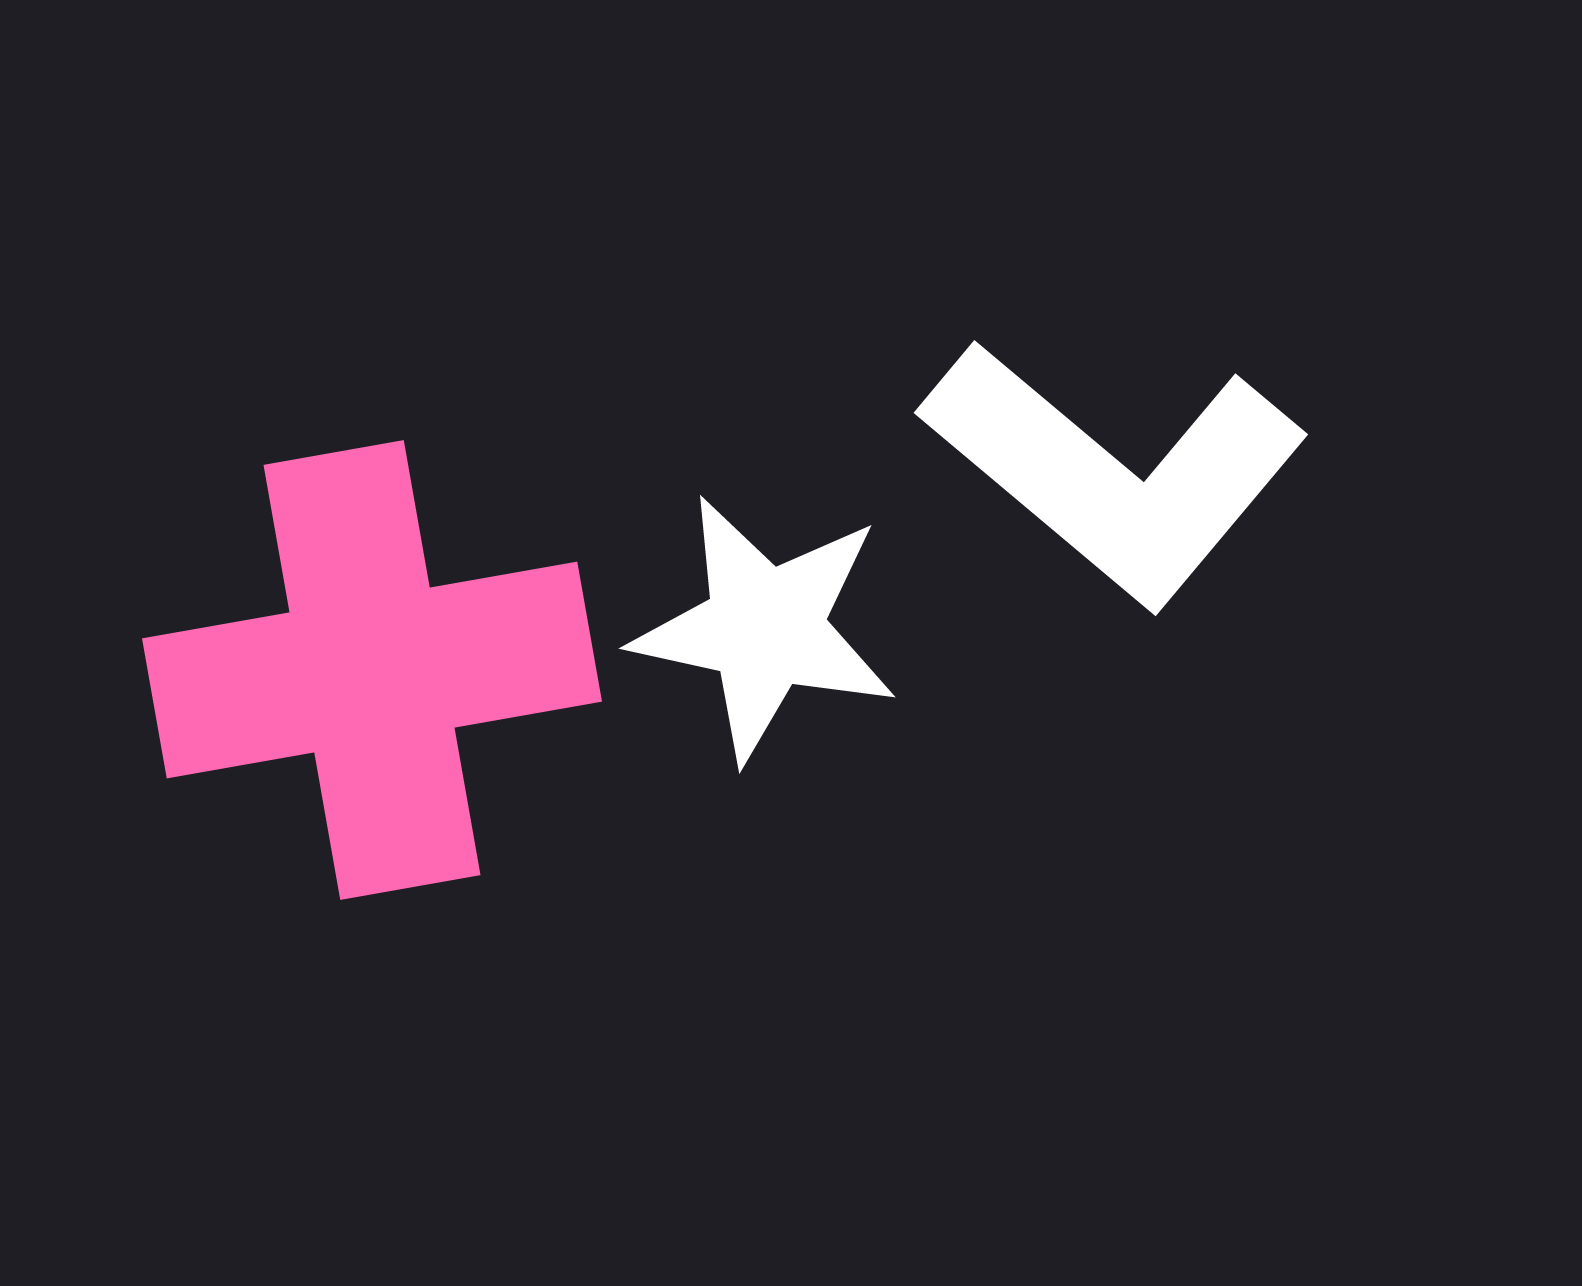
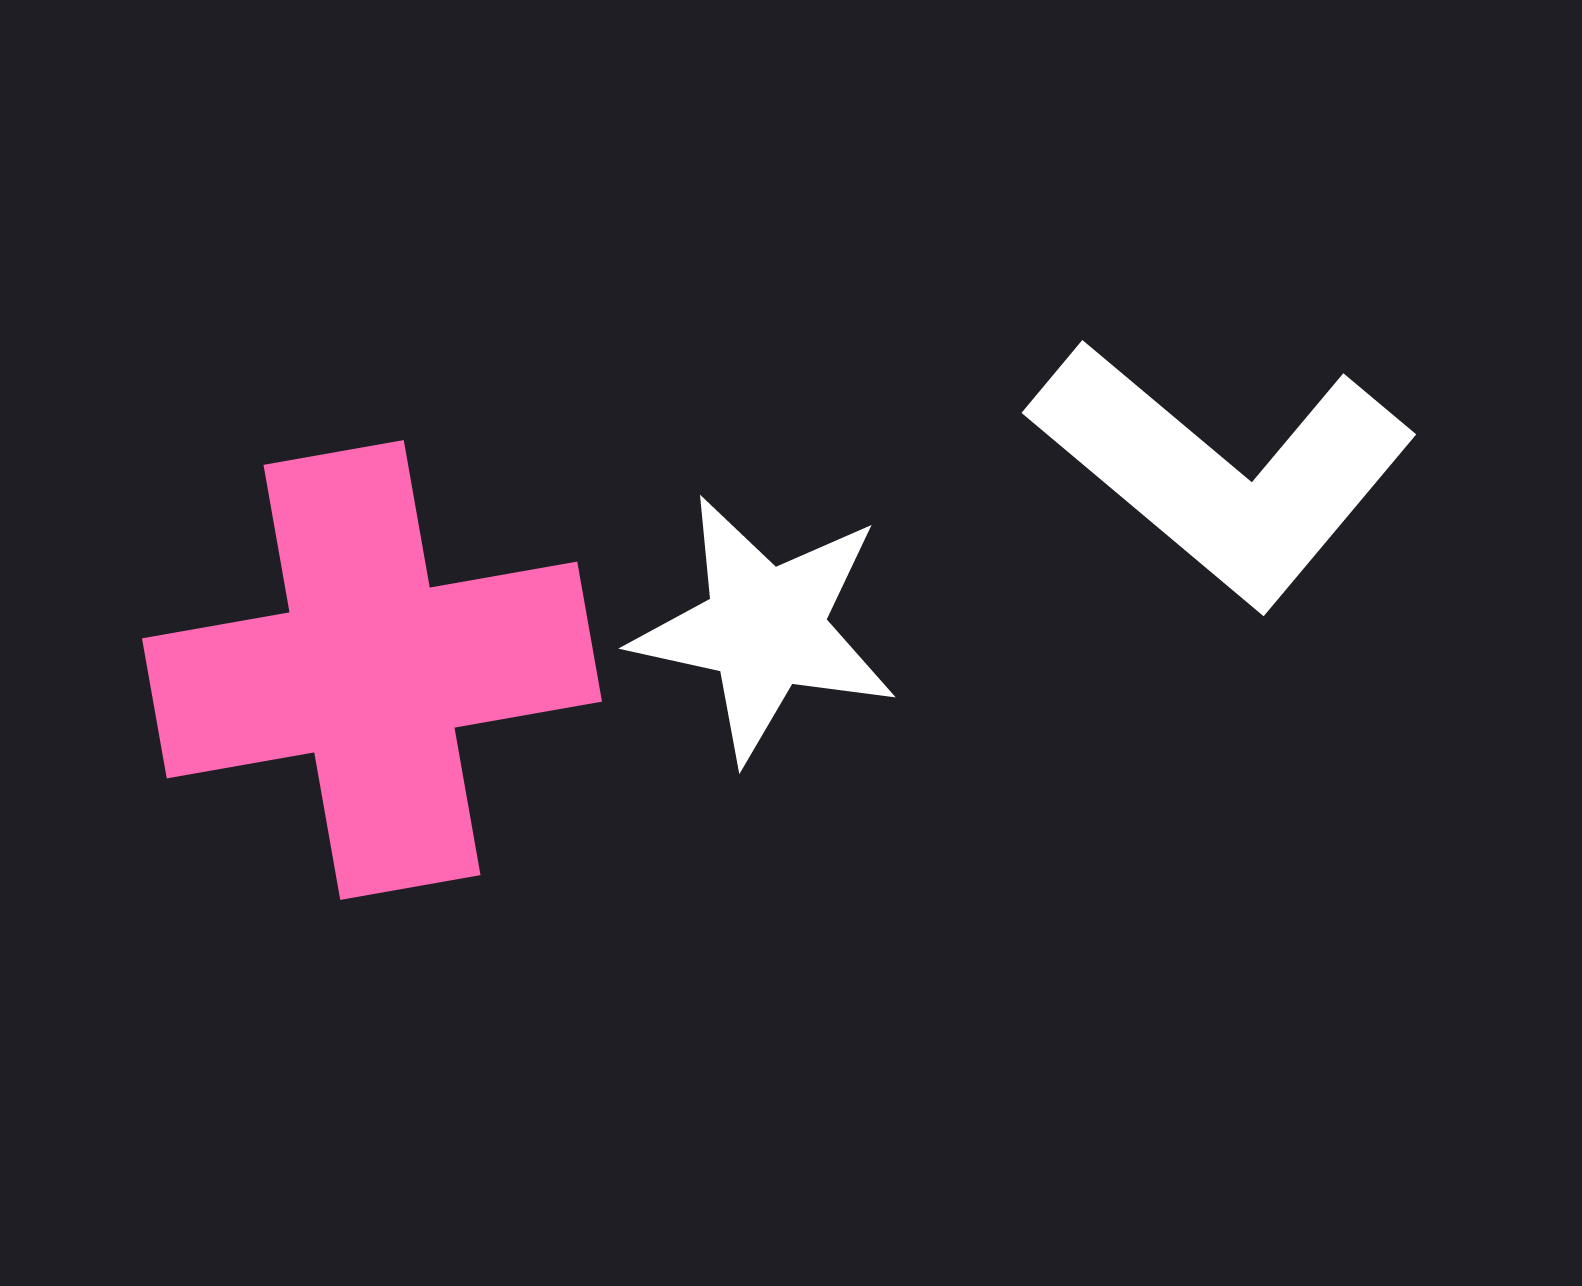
white L-shape: moved 108 px right
